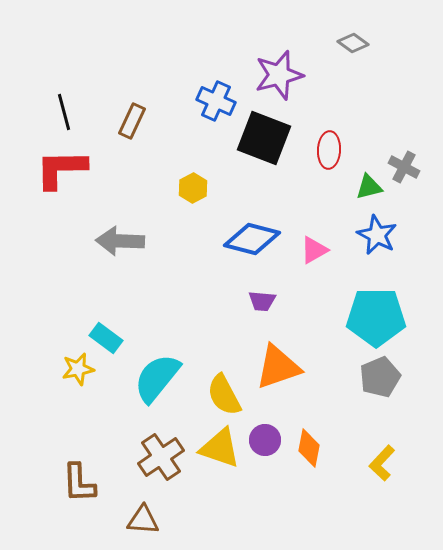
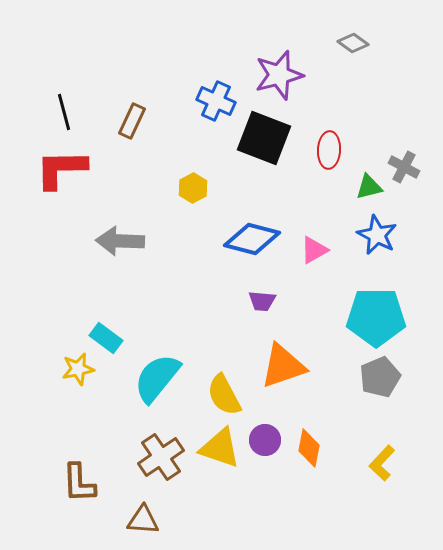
orange triangle: moved 5 px right, 1 px up
